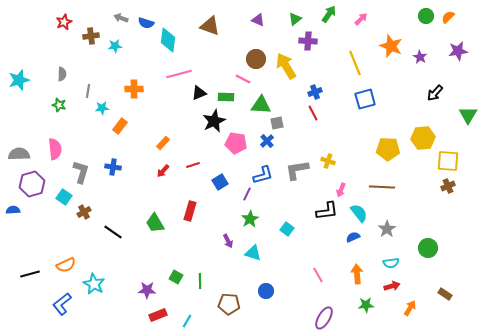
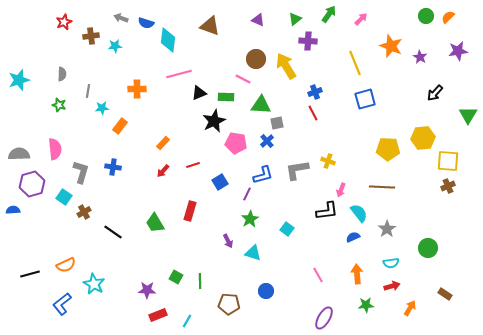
orange cross at (134, 89): moved 3 px right
